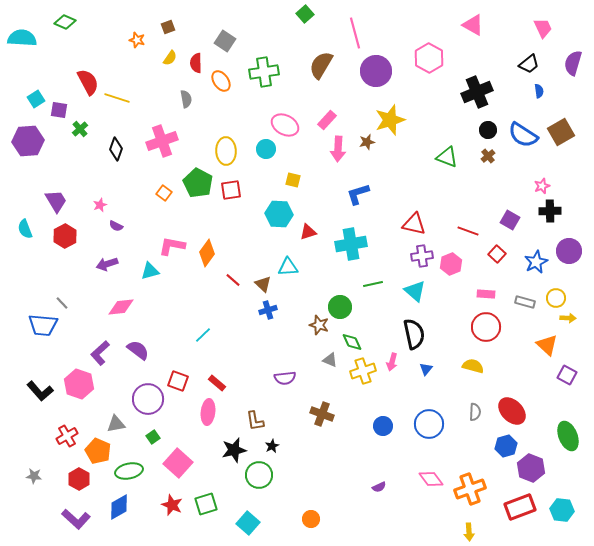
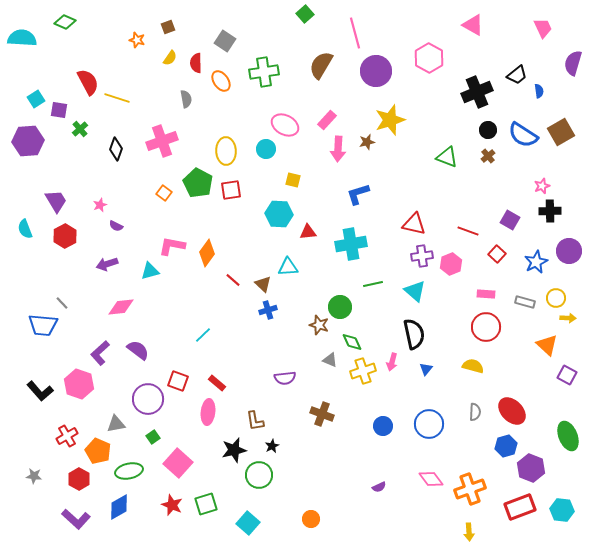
black trapezoid at (529, 64): moved 12 px left, 11 px down
red triangle at (308, 232): rotated 12 degrees clockwise
